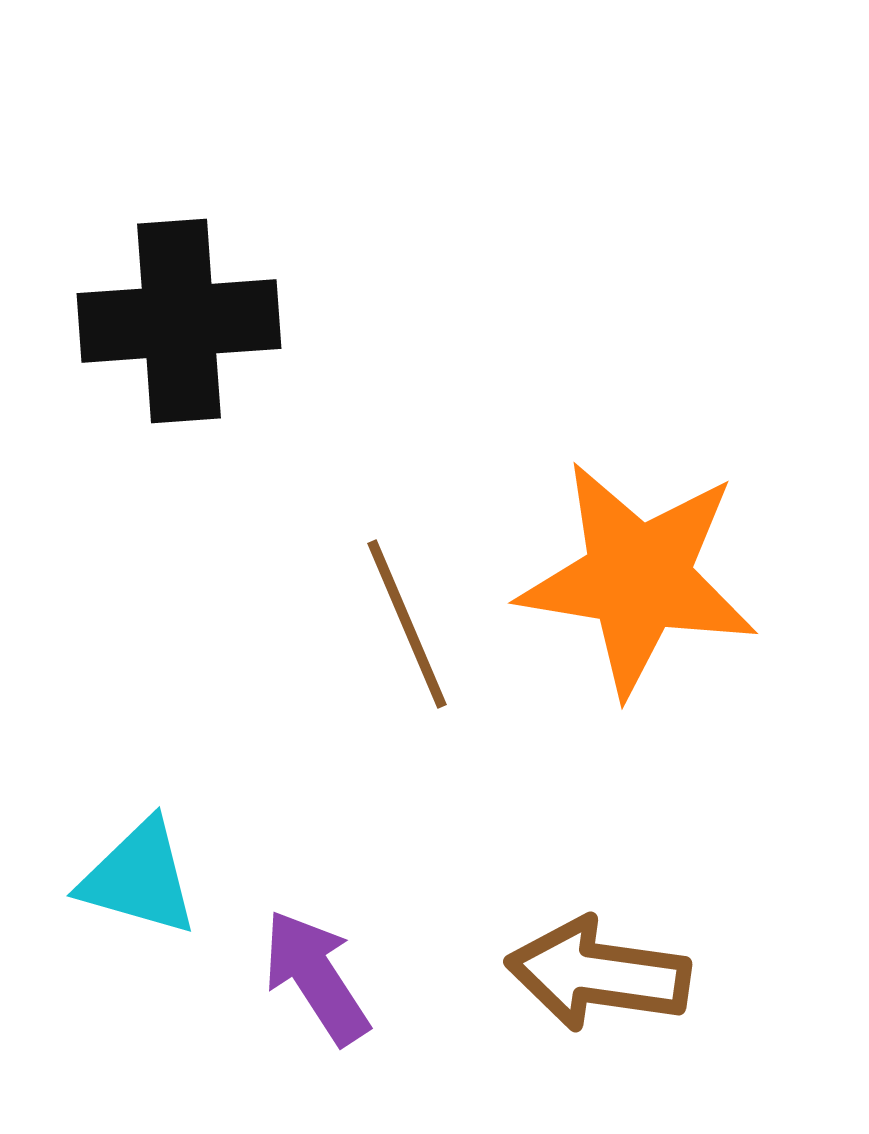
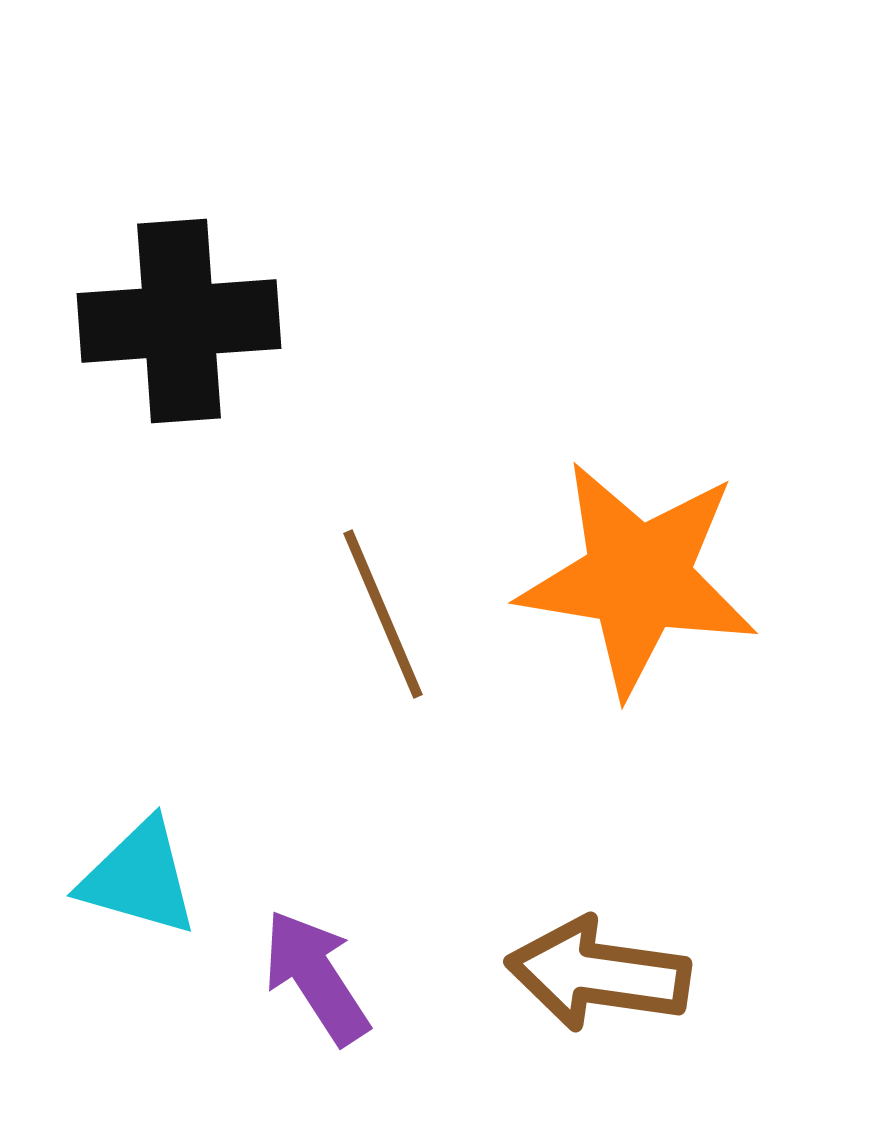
brown line: moved 24 px left, 10 px up
